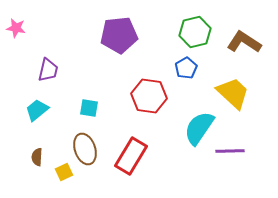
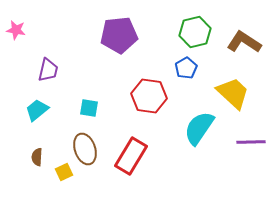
pink star: moved 2 px down
purple line: moved 21 px right, 9 px up
